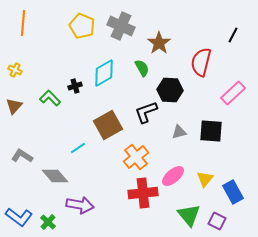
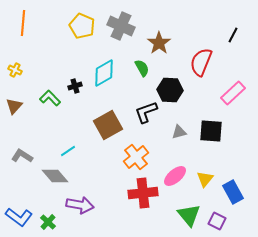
red semicircle: rotated 8 degrees clockwise
cyan line: moved 10 px left, 3 px down
pink ellipse: moved 2 px right
